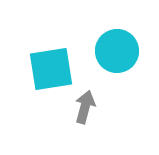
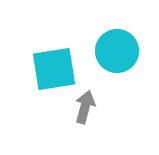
cyan square: moved 3 px right
